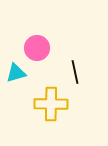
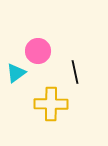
pink circle: moved 1 px right, 3 px down
cyan triangle: rotated 20 degrees counterclockwise
